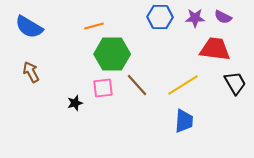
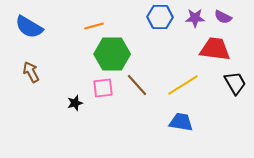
blue trapezoid: moved 3 px left, 1 px down; rotated 85 degrees counterclockwise
